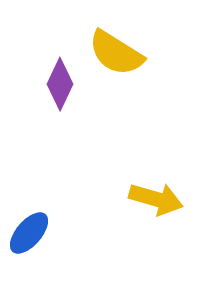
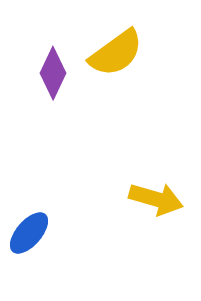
yellow semicircle: rotated 68 degrees counterclockwise
purple diamond: moved 7 px left, 11 px up
